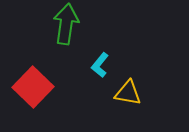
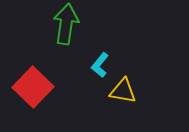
yellow triangle: moved 5 px left, 2 px up
